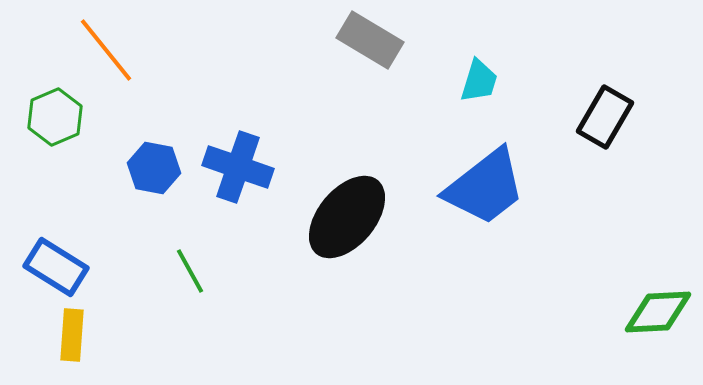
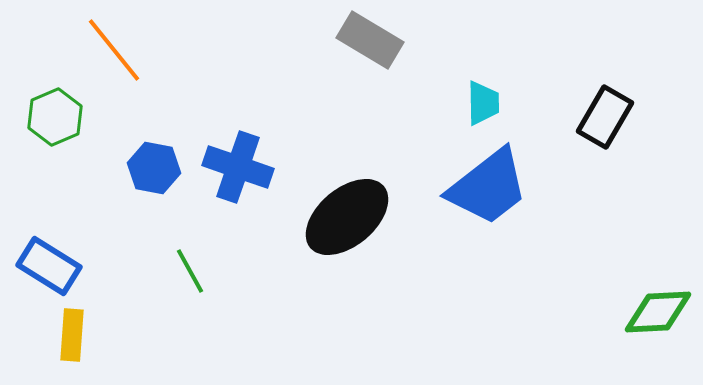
orange line: moved 8 px right
cyan trapezoid: moved 4 px right, 22 px down; rotated 18 degrees counterclockwise
blue trapezoid: moved 3 px right
black ellipse: rotated 10 degrees clockwise
blue rectangle: moved 7 px left, 1 px up
